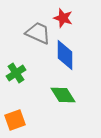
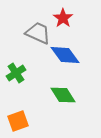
red star: rotated 18 degrees clockwise
blue diamond: rotated 36 degrees counterclockwise
orange square: moved 3 px right, 1 px down
